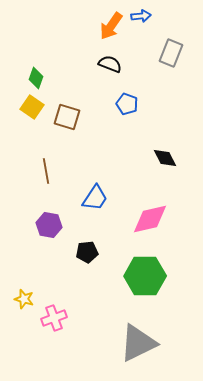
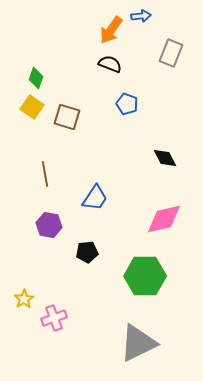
orange arrow: moved 4 px down
brown line: moved 1 px left, 3 px down
pink diamond: moved 14 px right
yellow star: rotated 24 degrees clockwise
